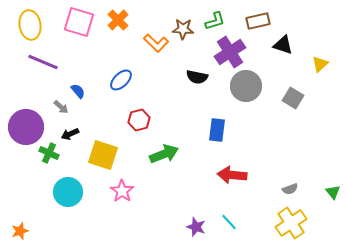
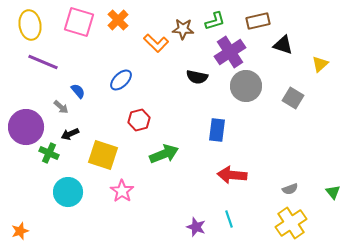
cyan line: moved 3 px up; rotated 24 degrees clockwise
